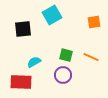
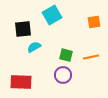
orange line: rotated 35 degrees counterclockwise
cyan semicircle: moved 15 px up
